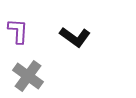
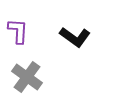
gray cross: moved 1 px left, 1 px down
